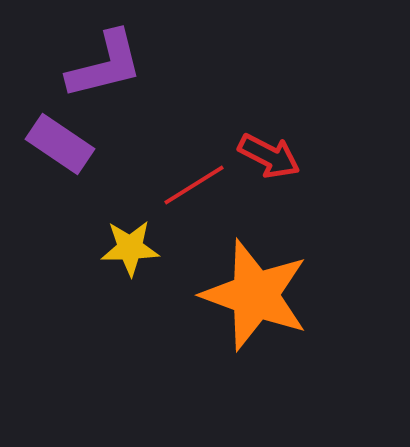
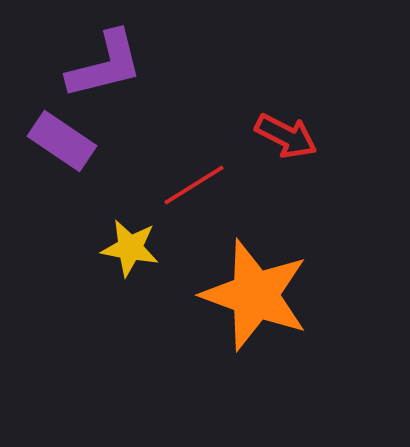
purple rectangle: moved 2 px right, 3 px up
red arrow: moved 17 px right, 20 px up
yellow star: rotated 12 degrees clockwise
